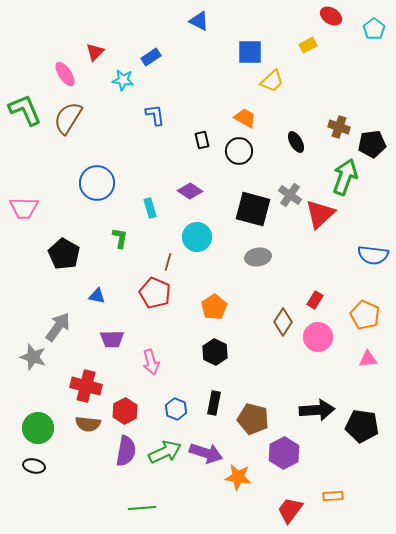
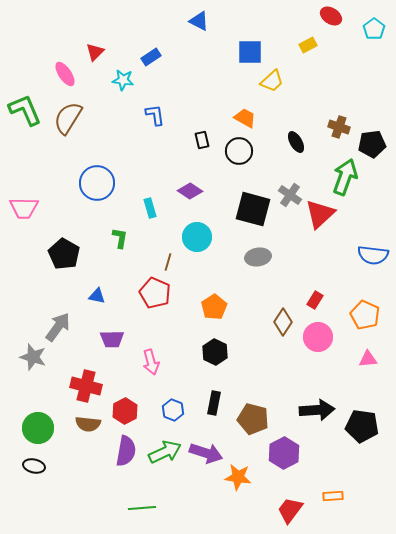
blue hexagon at (176, 409): moved 3 px left, 1 px down
